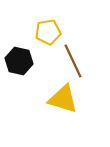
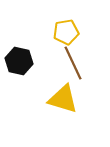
yellow pentagon: moved 18 px right
brown line: moved 2 px down
